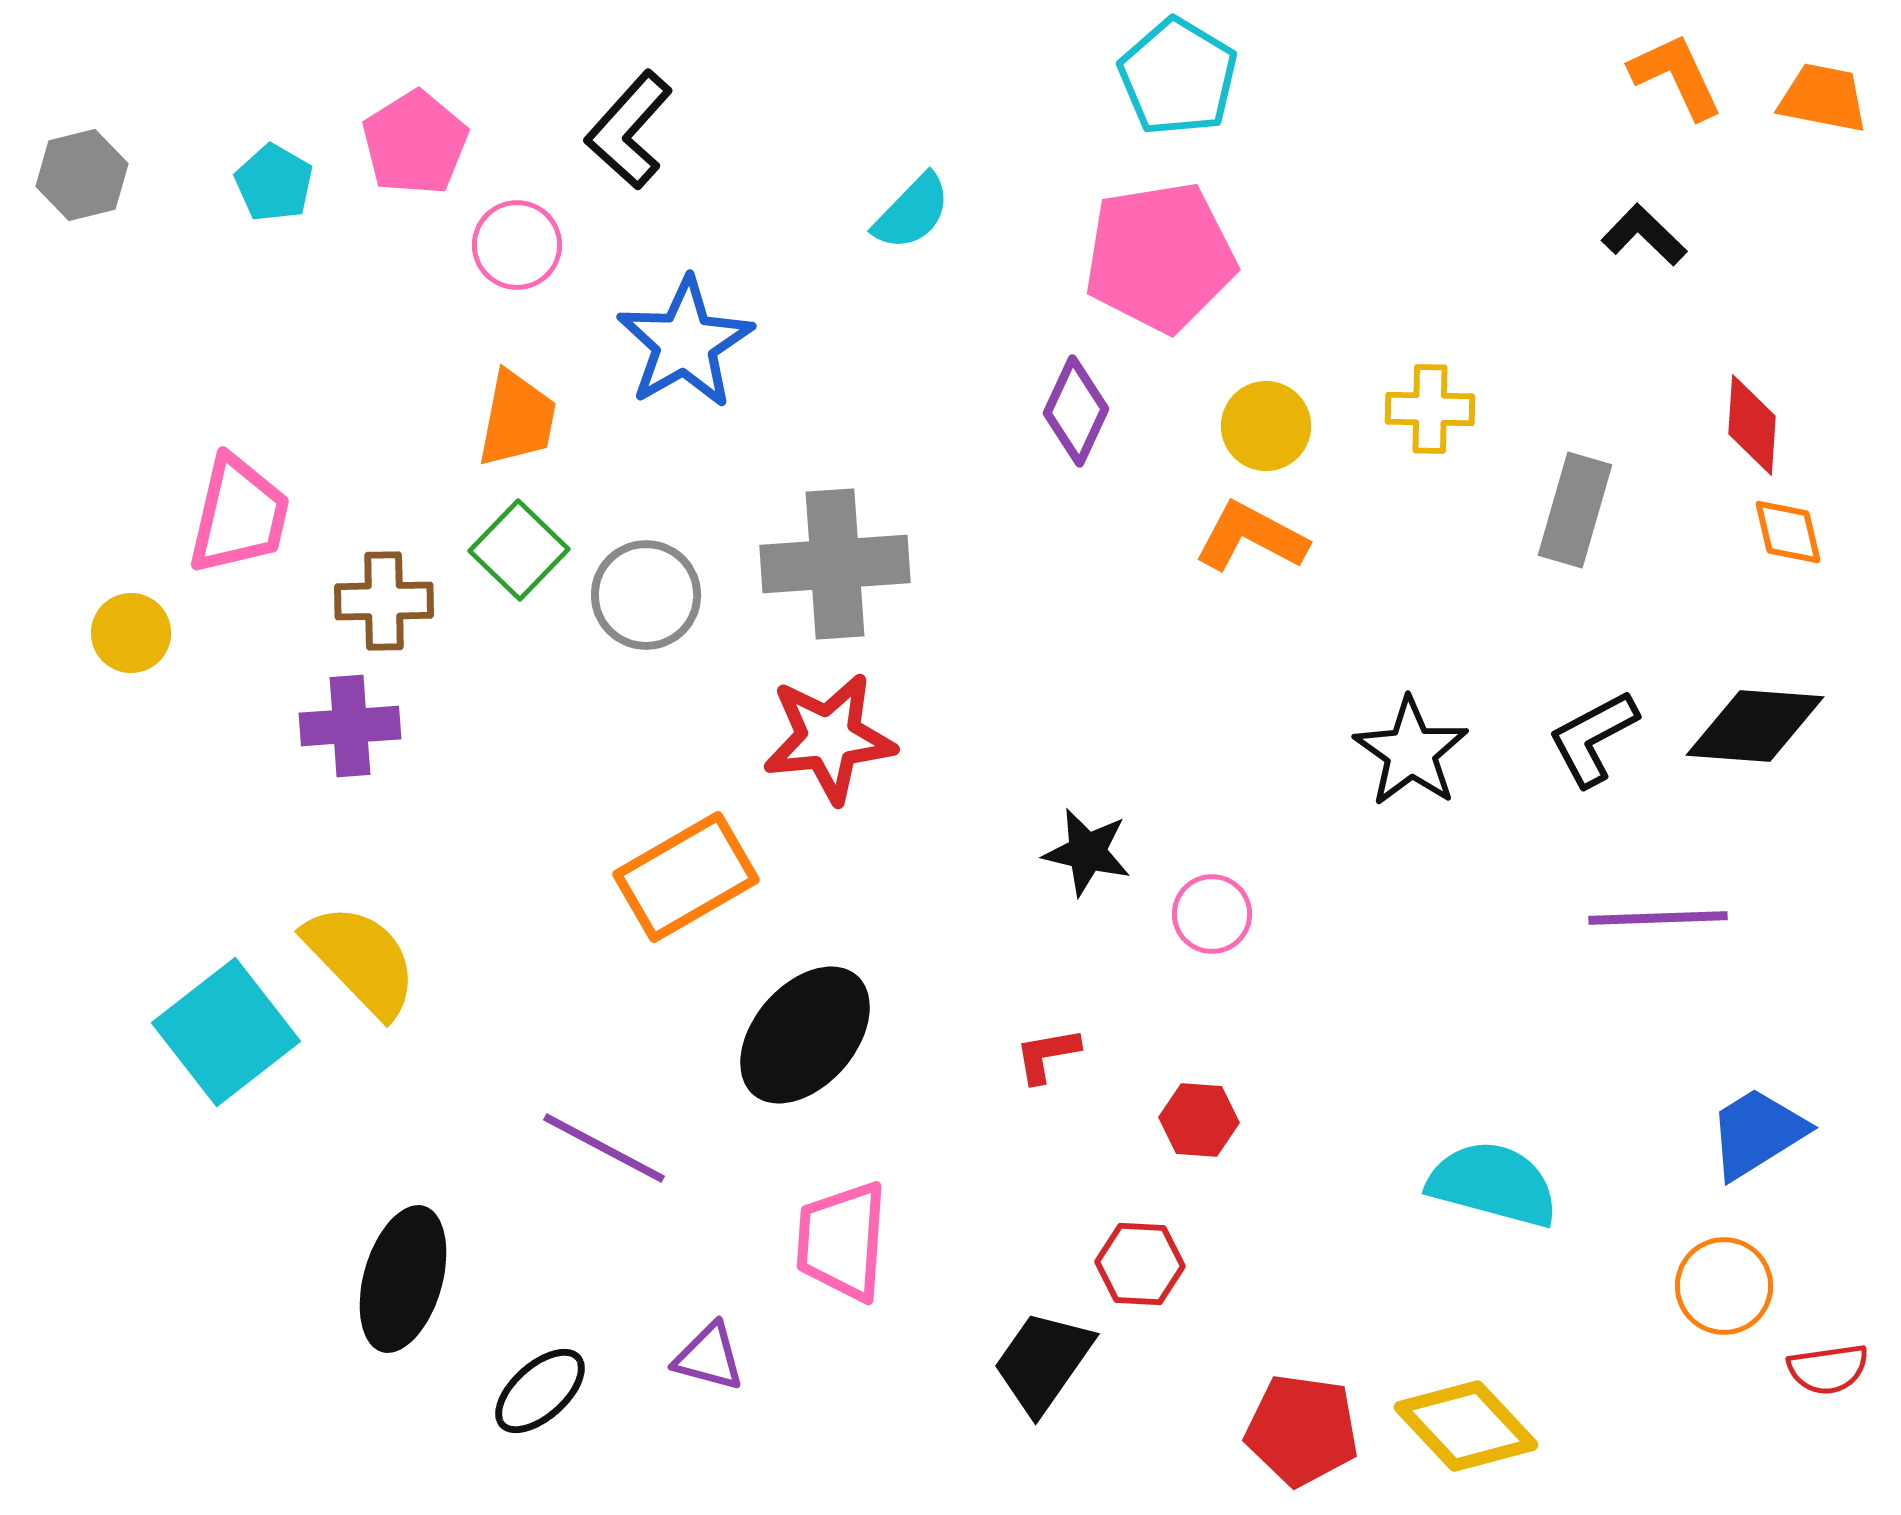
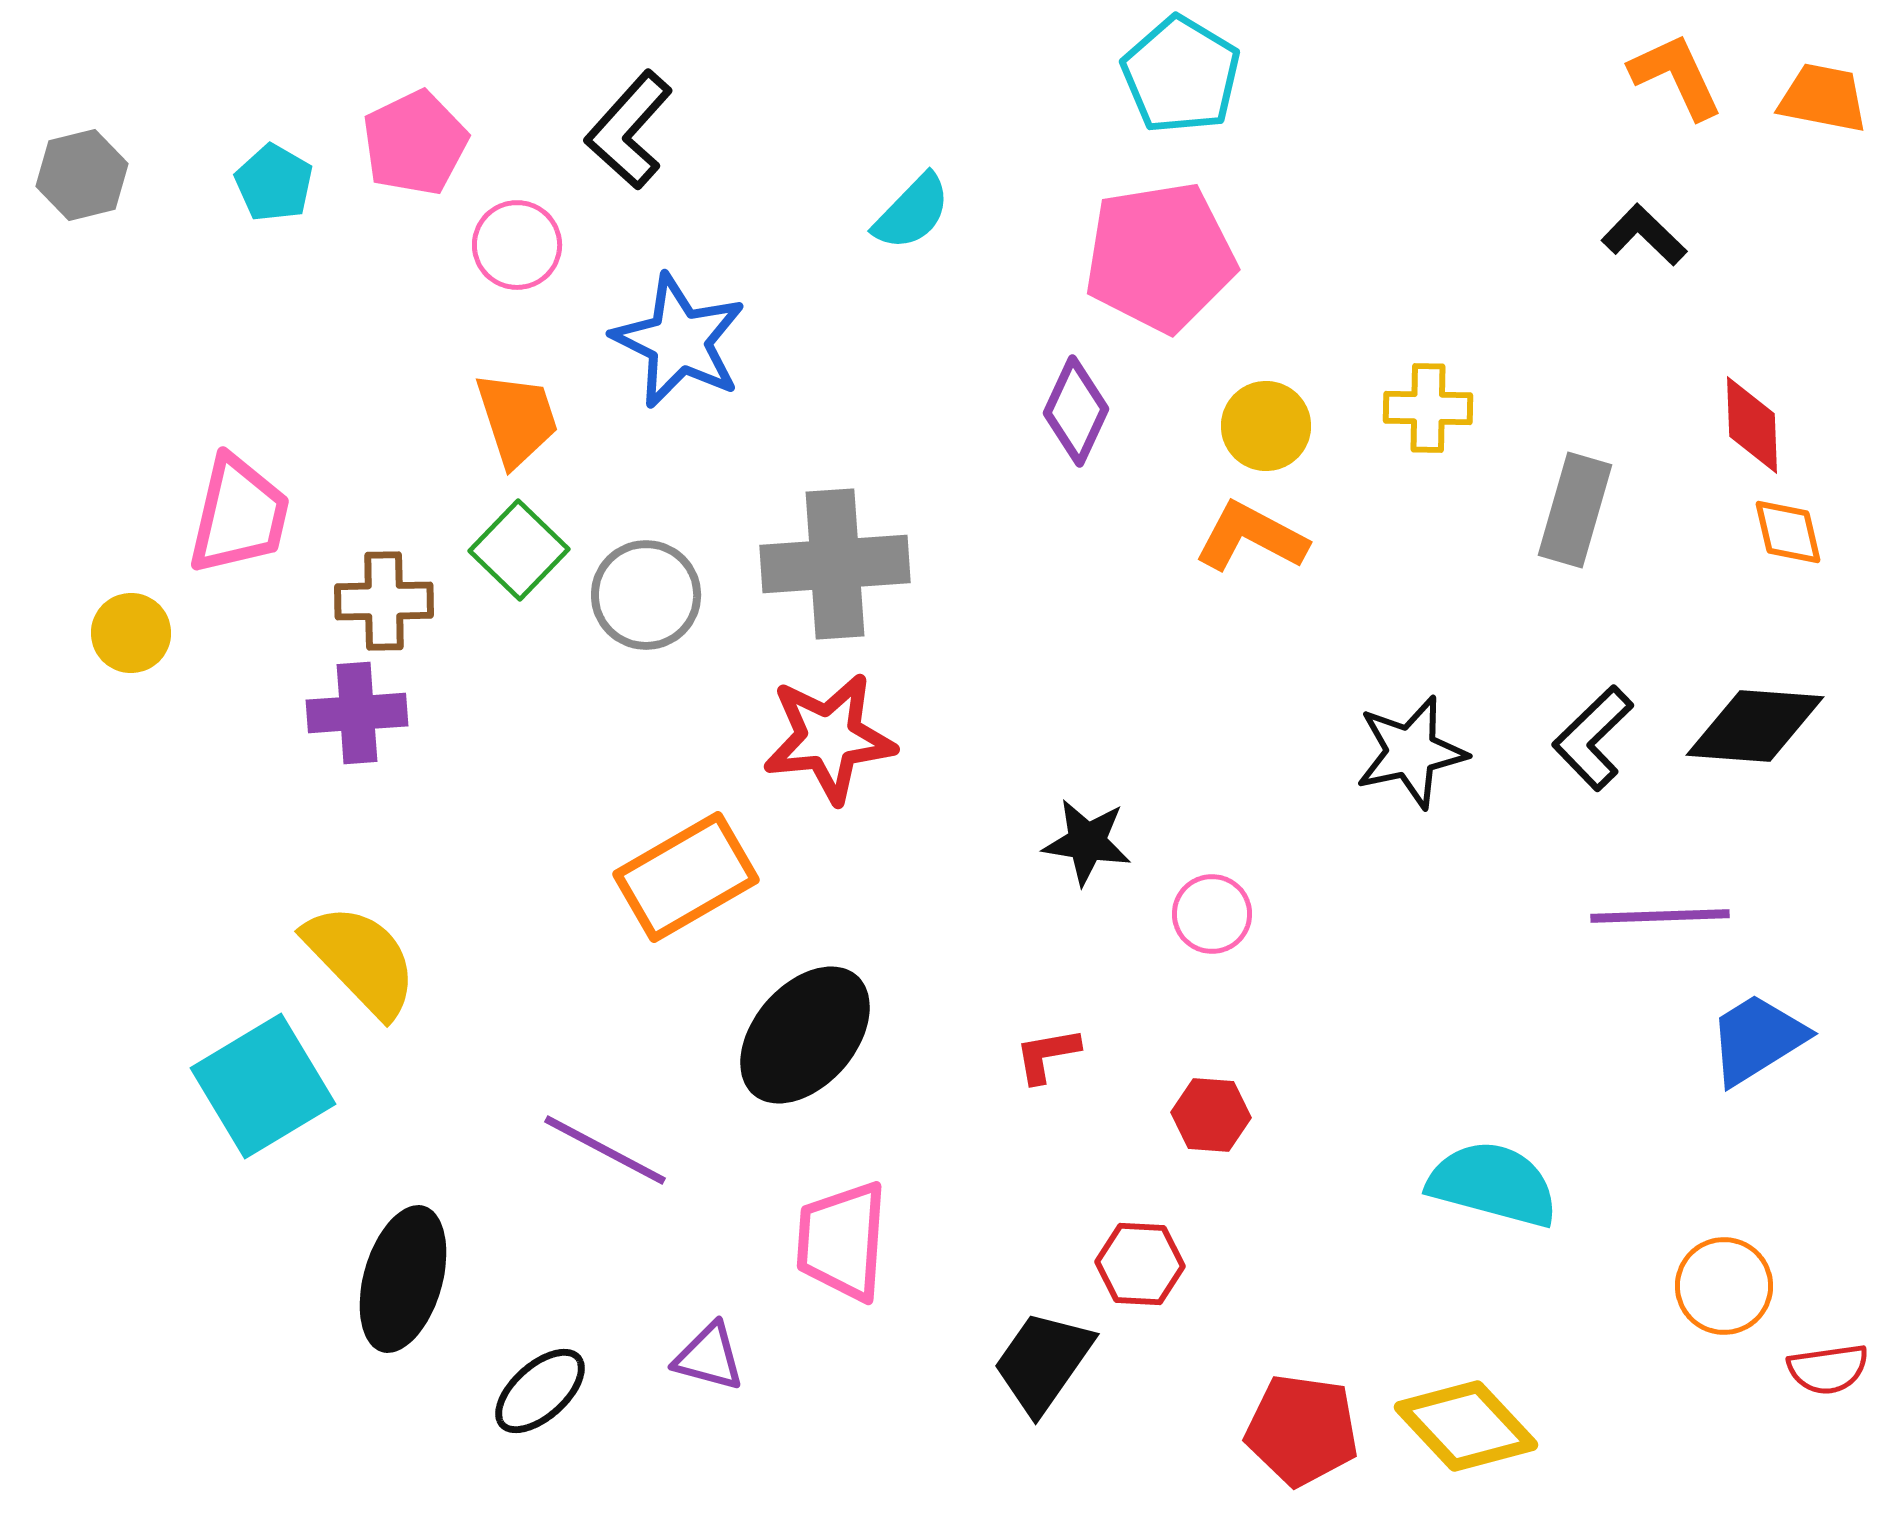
cyan pentagon at (1178, 77): moved 3 px right, 2 px up
pink pentagon at (415, 143): rotated 6 degrees clockwise
blue star at (685, 343): moved 6 px left, 2 px up; rotated 16 degrees counterclockwise
yellow cross at (1430, 409): moved 2 px left, 1 px up
orange trapezoid at (517, 419): rotated 29 degrees counterclockwise
red diamond at (1752, 425): rotated 6 degrees counterclockwise
purple cross at (350, 726): moved 7 px right, 13 px up
black L-shape at (1593, 738): rotated 16 degrees counterclockwise
black star at (1411, 752): rotated 25 degrees clockwise
black star at (1087, 852): moved 10 px up; rotated 4 degrees counterclockwise
purple line at (1658, 918): moved 2 px right, 2 px up
cyan square at (226, 1032): moved 37 px right, 54 px down; rotated 7 degrees clockwise
red hexagon at (1199, 1120): moved 12 px right, 5 px up
blue trapezoid at (1757, 1133): moved 94 px up
purple line at (604, 1148): moved 1 px right, 2 px down
